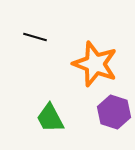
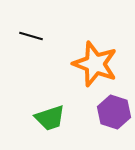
black line: moved 4 px left, 1 px up
green trapezoid: rotated 80 degrees counterclockwise
